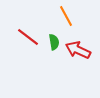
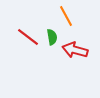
green semicircle: moved 2 px left, 5 px up
red arrow: moved 3 px left; rotated 10 degrees counterclockwise
